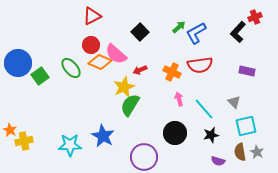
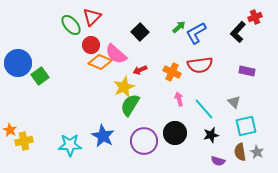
red triangle: moved 1 px down; rotated 18 degrees counterclockwise
green ellipse: moved 43 px up
purple circle: moved 16 px up
